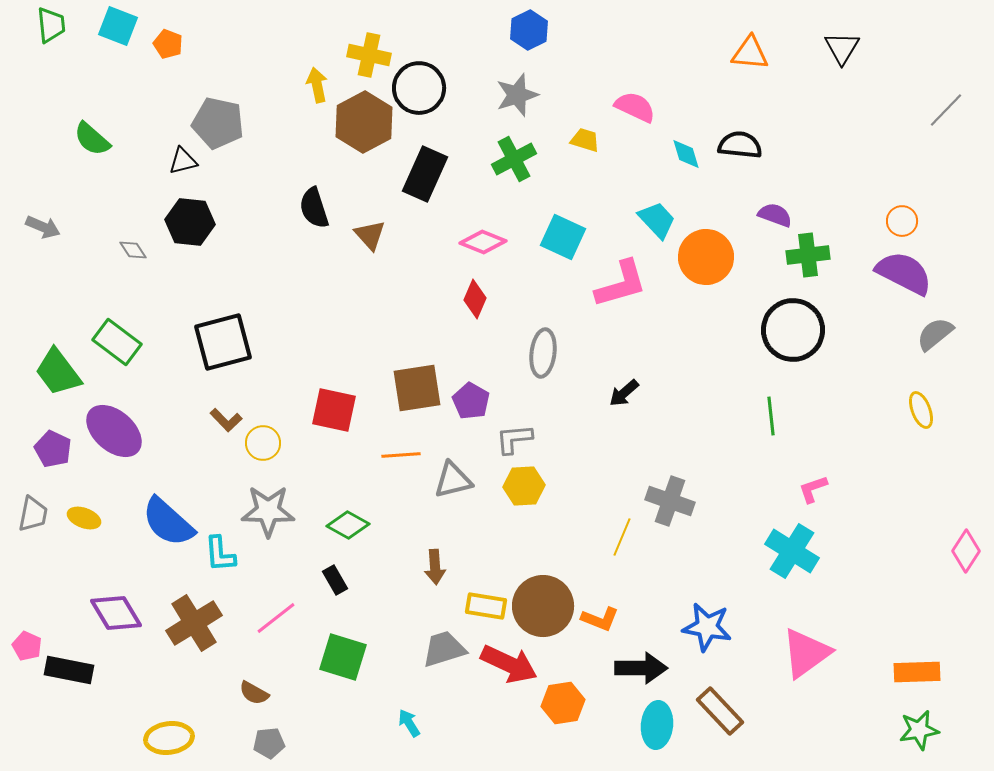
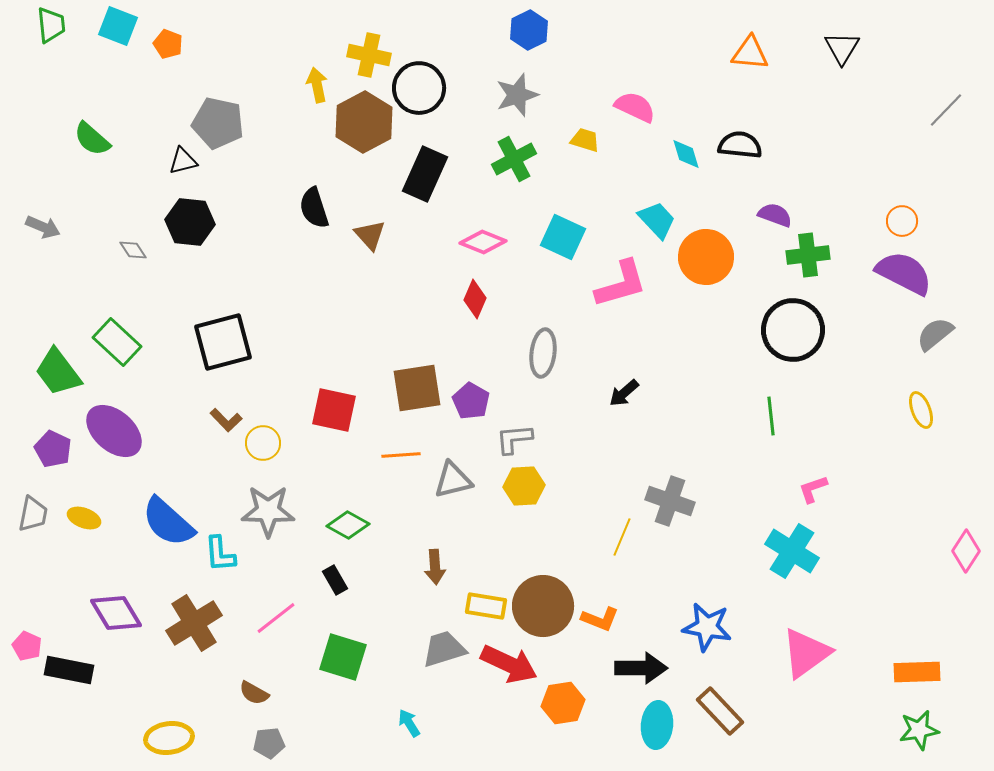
green rectangle at (117, 342): rotated 6 degrees clockwise
